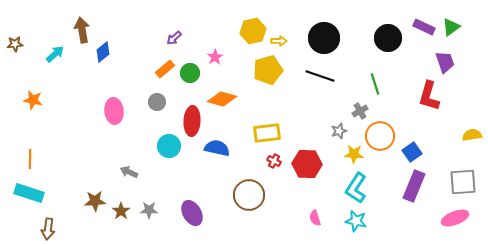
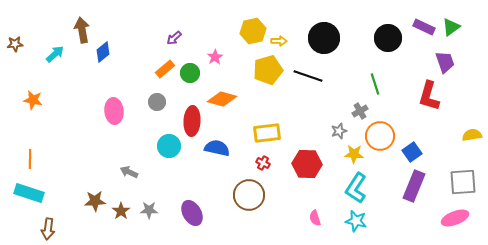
black line at (320, 76): moved 12 px left
red cross at (274, 161): moved 11 px left, 2 px down
